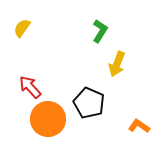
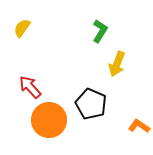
black pentagon: moved 2 px right, 1 px down
orange circle: moved 1 px right, 1 px down
